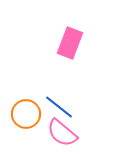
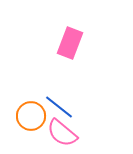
orange circle: moved 5 px right, 2 px down
